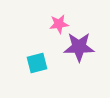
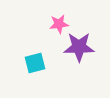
cyan square: moved 2 px left
